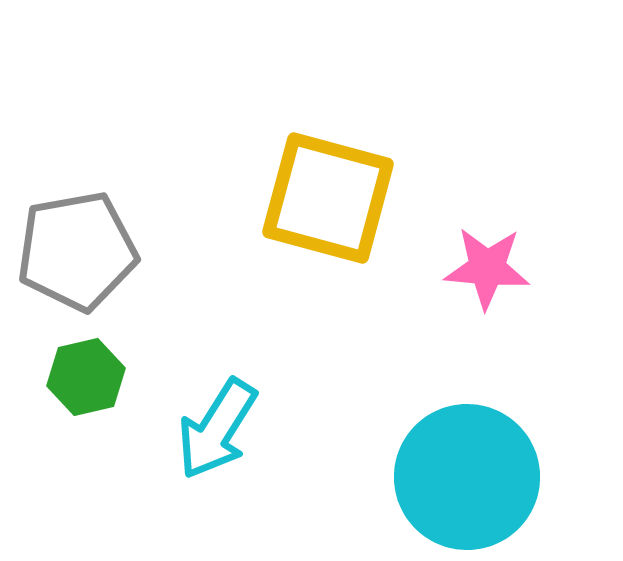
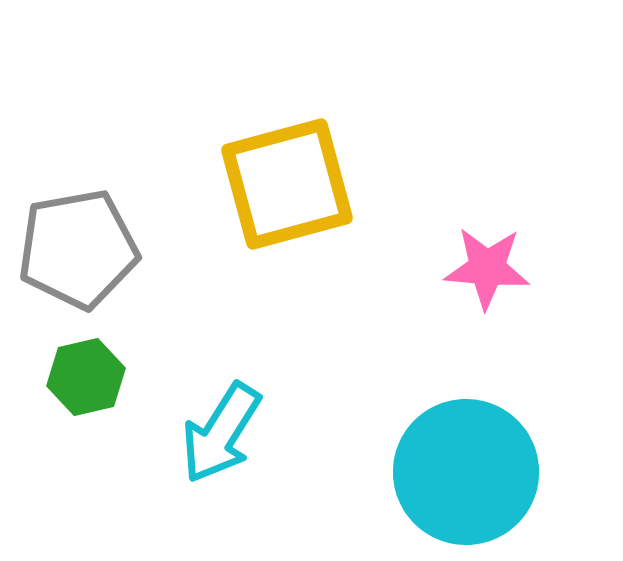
yellow square: moved 41 px left, 14 px up; rotated 30 degrees counterclockwise
gray pentagon: moved 1 px right, 2 px up
cyan arrow: moved 4 px right, 4 px down
cyan circle: moved 1 px left, 5 px up
